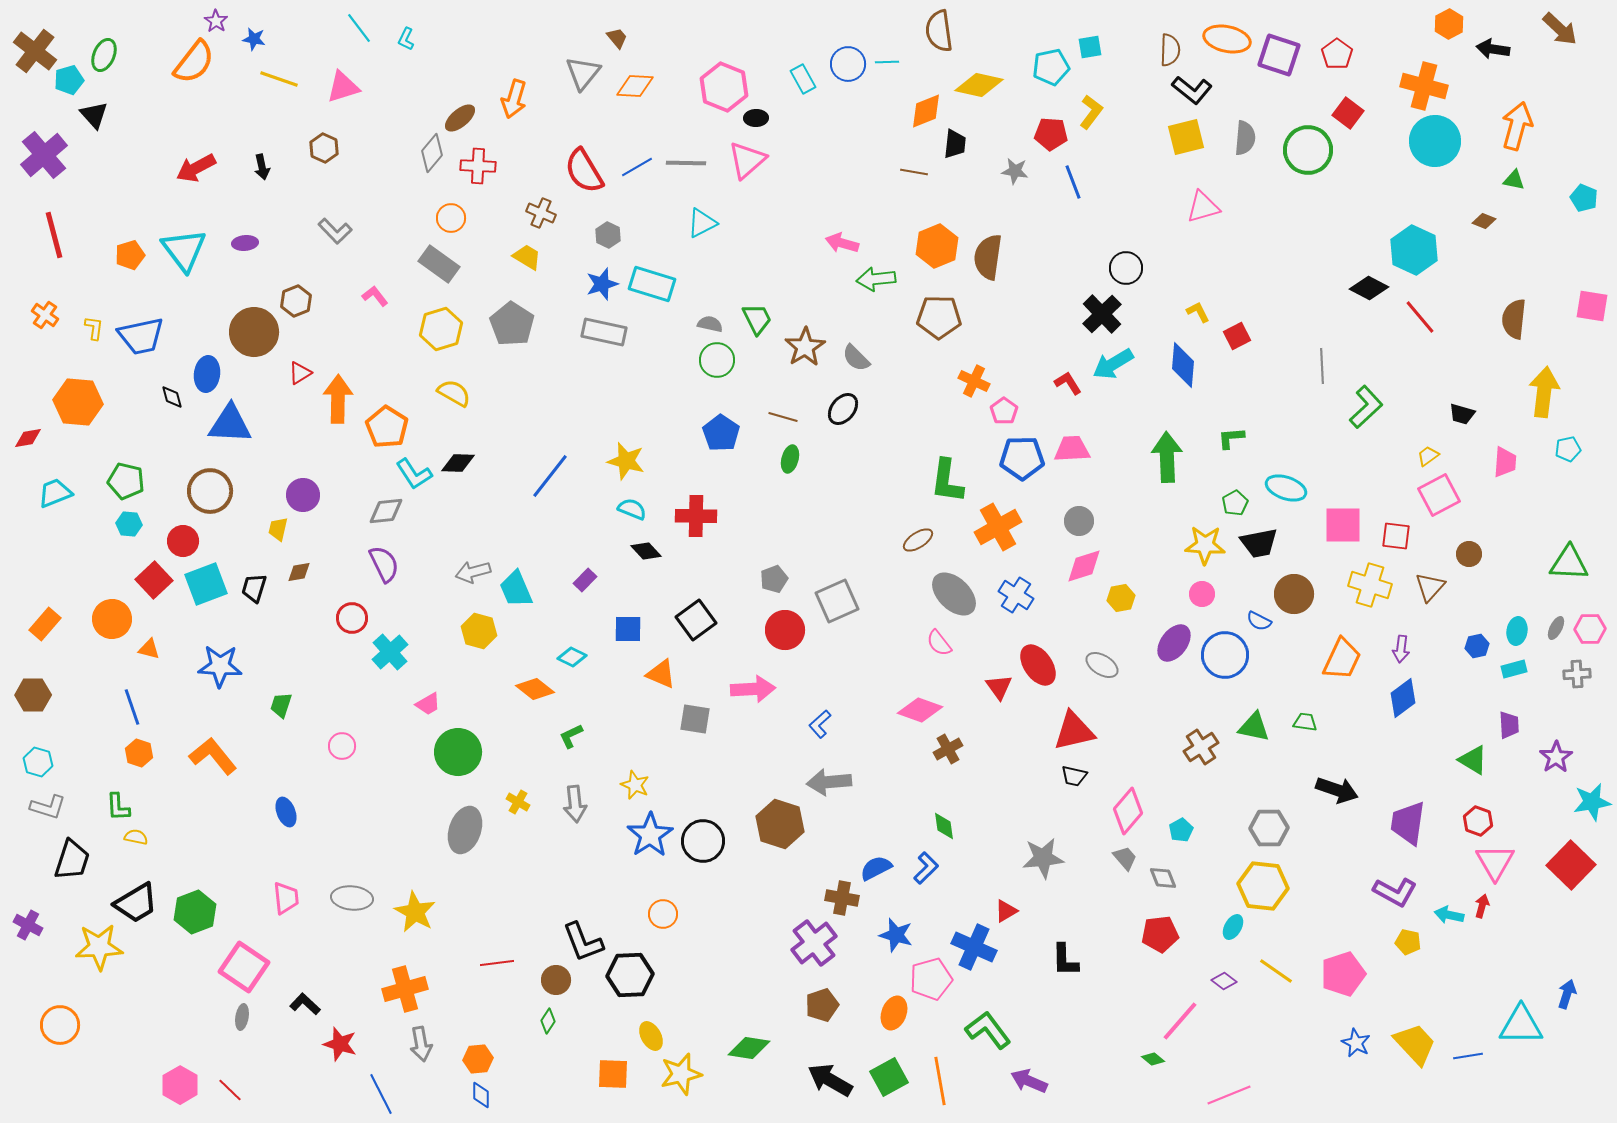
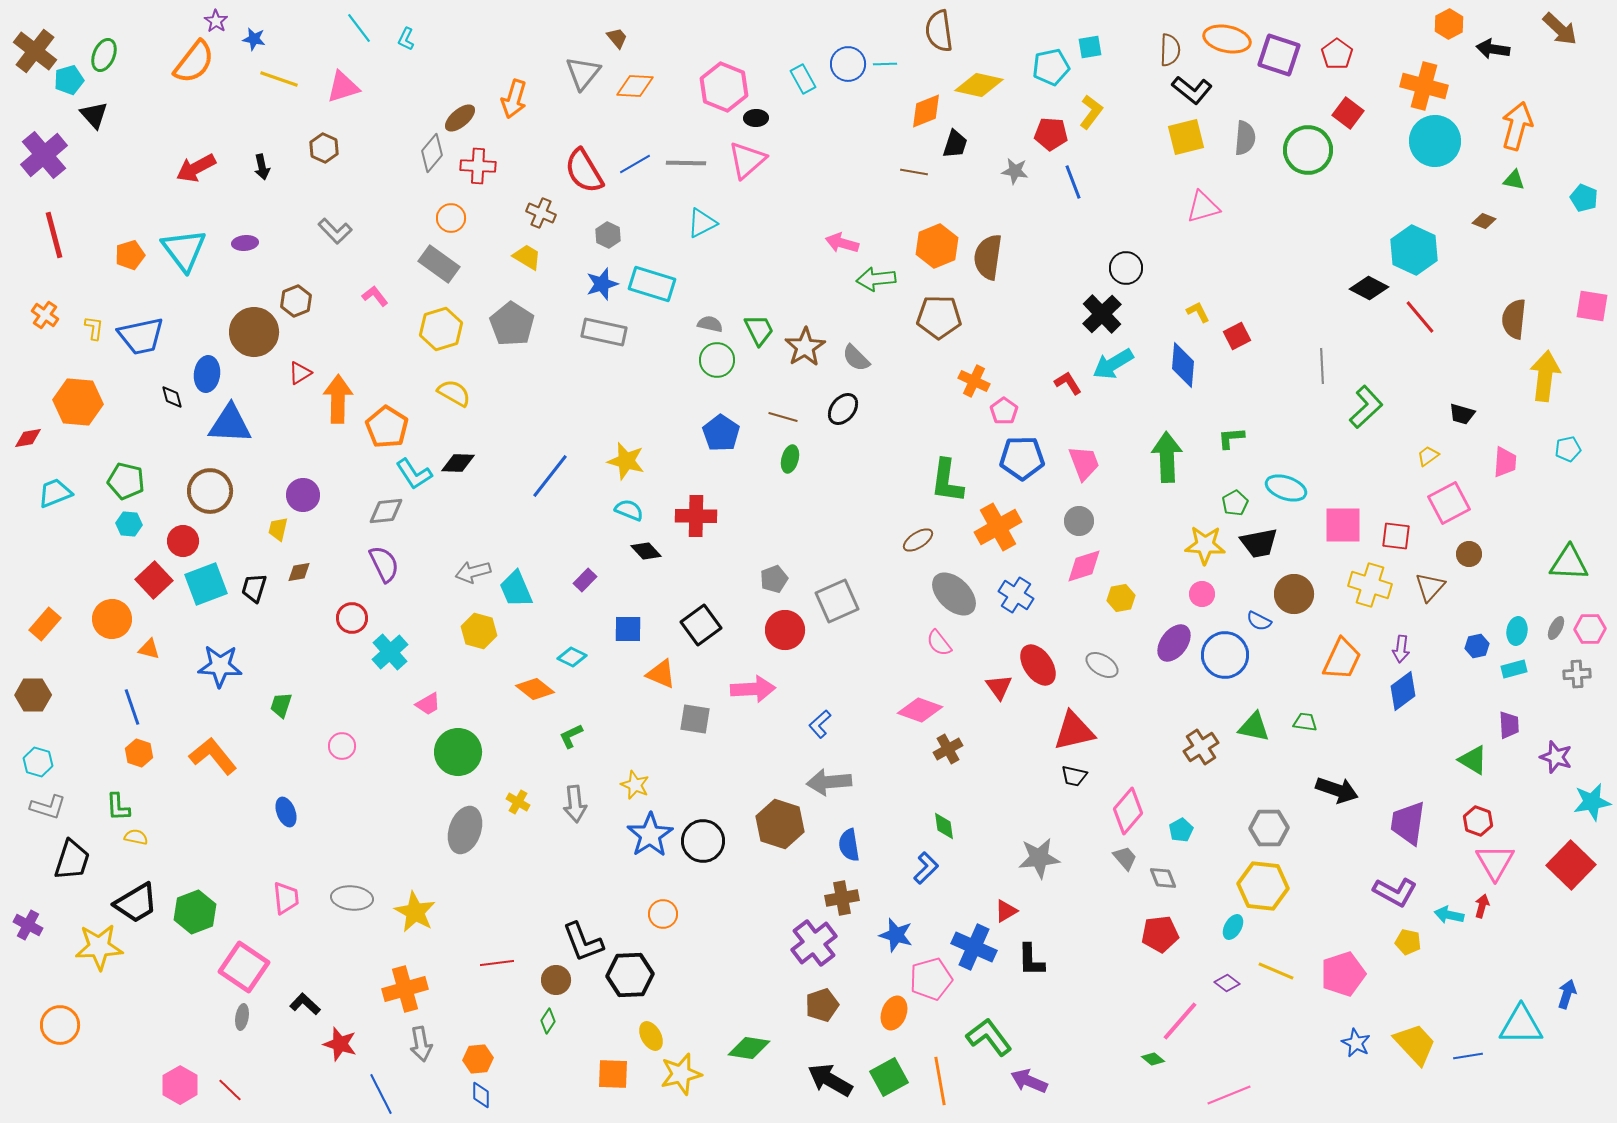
cyan line at (887, 62): moved 2 px left, 2 px down
black trapezoid at (955, 144): rotated 12 degrees clockwise
blue line at (637, 167): moved 2 px left, 3 px up
green trapezoid at (757, 319): moved 2 px right, 11 px down
yellow arrow at (1544, 392): moved 1 px right, 16 px up
pink trapezoid at (1072, 449): moved 12 px right, 14 px down; rotated 72 degrees clockwise
pink square at (1439, 495): moved 10 px right, 8 px down
cyan semicircle at (632, 509): moved 3 px left, 1 px down
black square at (696, 620): moved 5 px right, 5 px down
blue diamond at (1403, 698): moved 7 px up
purple star at (1556, 757): rotated 20 degrees counterclockwise
gray star at (1043, 858): moved 4 px left
blue semicircle at (876, 868): moved 27 px left, 23 px up; rotated 72 degrees counterclockwise
brown cross at (842, 898): rotated 20 degrees counterclockwise
black L-shape at (1065, 960): moved 34 px left
yellow line at (1276, 971): rotated 12 degrees counterclockwise
purple diamond at (1224, 981): moved 3 px right, 2 px down
green L-shape at (988, 1030): moved 1 px right, 7 px down
